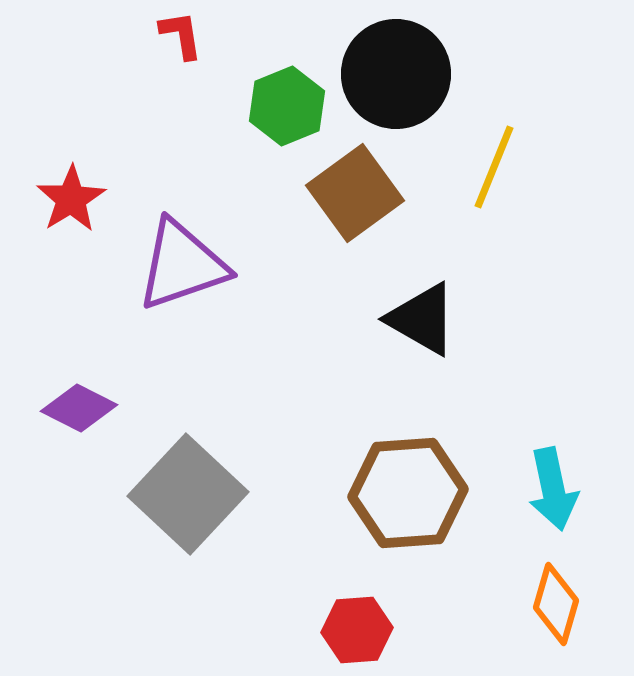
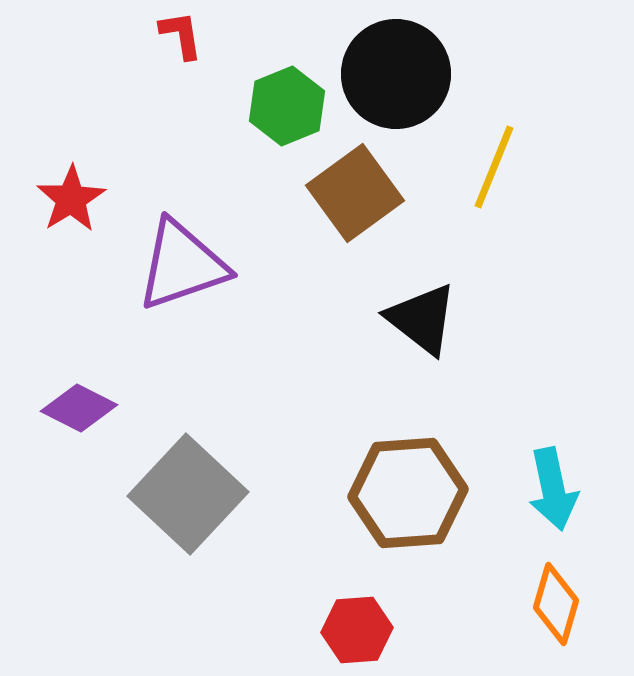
black triangle: rotated 8 degrees clockwise
